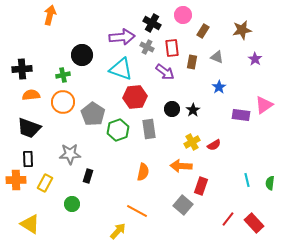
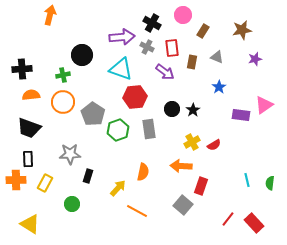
purple star at (255, 59): rotated 24 degrees clockwise
yellow arrow at (118, 231): moved 43 px up
